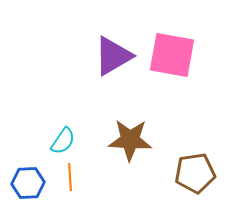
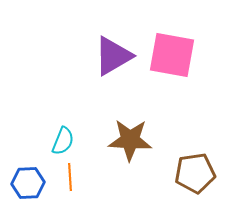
cyan semicircle: rotated 12 degrees counterclockwise
